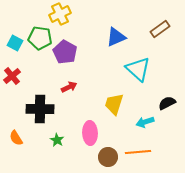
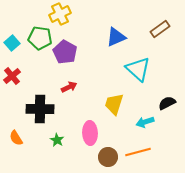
cyan square: moved 3 px left; rotated 21 degrees clockwise
orange line: rotated 10 degrees counterclockwise
